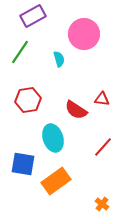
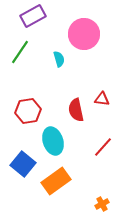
red hexagon: moved 11 px down
red semicircle: rotated 45 degrees clockwise
cyan ellipse: moved 3 px down
blue square: rotated 30 degrees clockwise
orange cross: rotated 24 degrees clockwise
